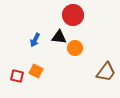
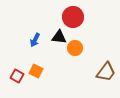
red circle: moved 2 px down
red square: rotated 16 degrees clockwise
